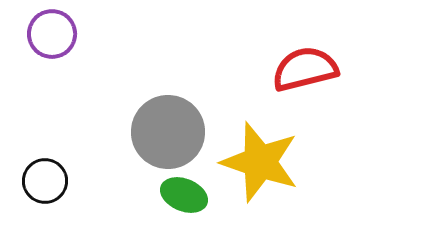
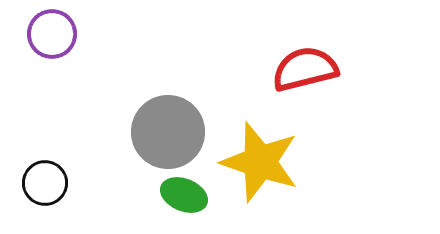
black circle: moved 2 px down
